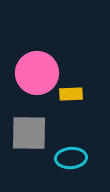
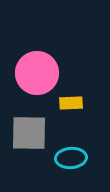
yellow rectangle: moved 9 px down
